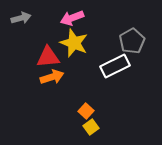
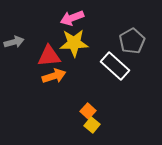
gray arrow: moved 7 px left, 24 px down
yellow star: rotated 24 degrees counterclockwise
red triangle: moved 1 px right, 1 px up
white rectangle: rotated 68 degrees clockwise
orange arrow: moved 2 px right, 1 px up
orange square: moved 2 px right
yellow square: moved 1 px right, 2 px up; rotated 14 degrees counterclockwise
